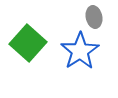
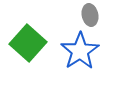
gray ellipse: moved 4 px left, 2 px up
